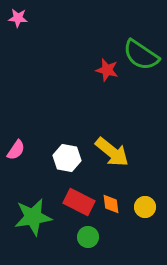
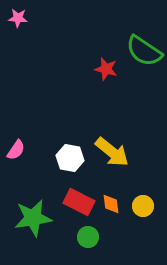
green semicircle: moved 3 px right, 4 px up
red star: moved 1 px left, 1 px up
white hexagon: moved 3 px right
yellow circle: moved 2 px left, 1 px up
green star: moved 1 px down
